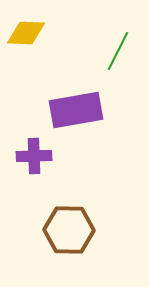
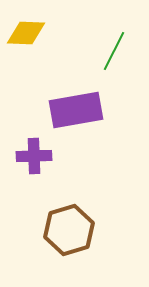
green line: moved 4 px left
brown hexagon: rotated 18 degrees counterclockwise
